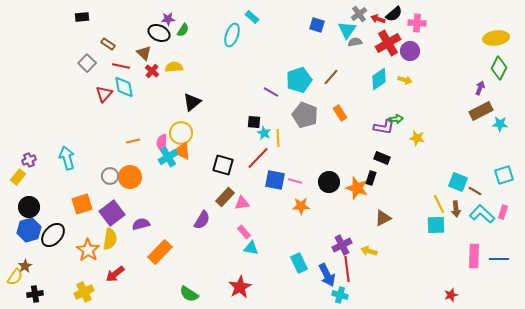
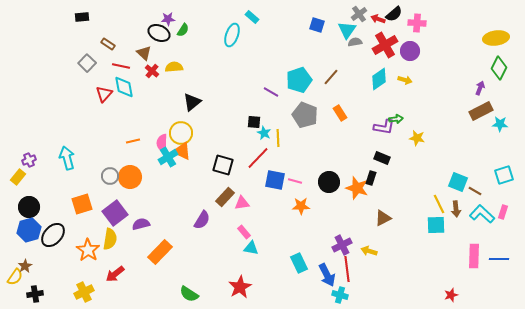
red cross at (388, 43): moved 3 px left, 2 px down
purple square at (112, 213): moved 3 px right
